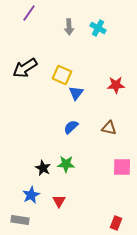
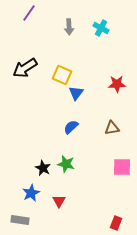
cyan cross: moved 3 px right
red star: moved 1 px right, 1 px up
brown triangle: moved 3 px right; rotated 21 degrees counterclockwise
green star: rotated 12 degrees clockwise
blue star: moved 2 px up
